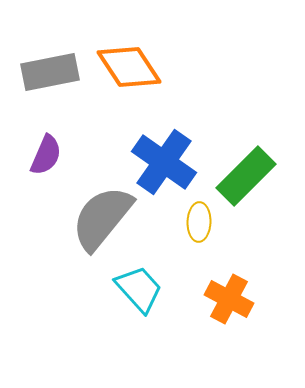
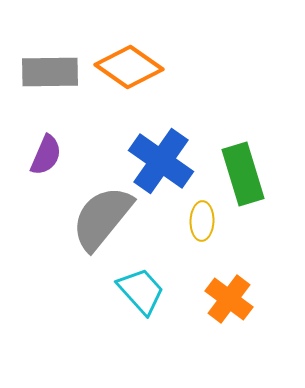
orange diamond: rotated 22 degrees counterclockwise
gray rectangle: rotated 10 degrees clockwise
blue cross: moved 3 px left, 1 px up
green rectangle: moved 3 px left, 2 px up; rotated 62 degrees counterclockwise
yellow ellipse: moved 3 px right, 1 px up
cyan trapezoid: moved 2 px right, 2 px down
orange cross: rotated 9 degrees clockwise
